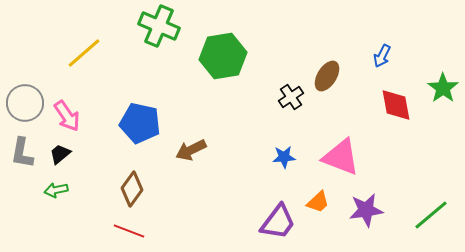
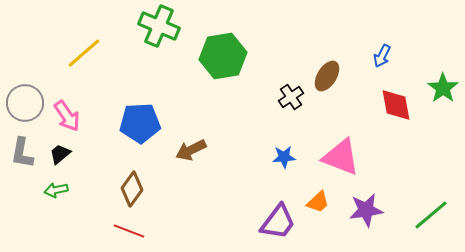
blue pentagon: rotated 15 degrees counterclockwise
